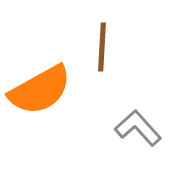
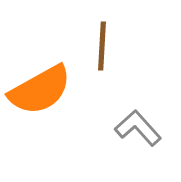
brown line: moved 1 px up
